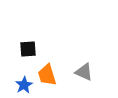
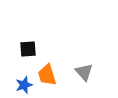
gray triangle: rotated 24 degrees clockwise
blue star: rotated 12 degrees clockwise
